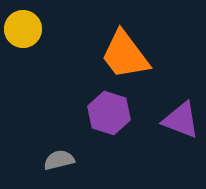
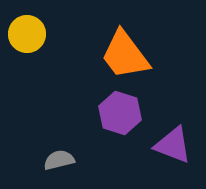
yellow circle: moved 4 px right, 5 px down
purple hexagon: moved 11 px right
purple triangle: moved 8 px left, 25 px down
